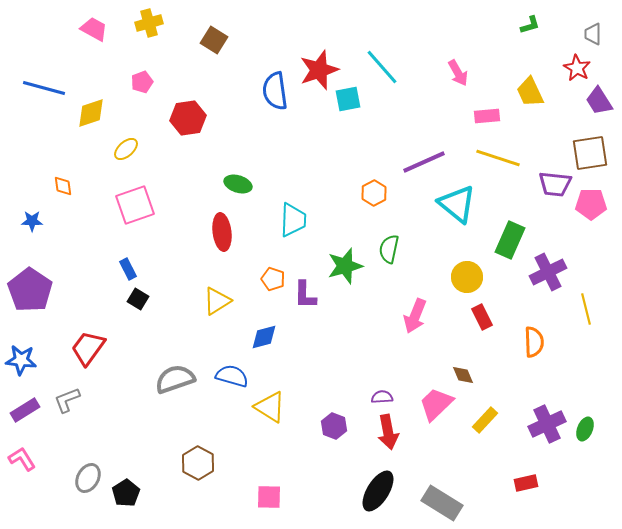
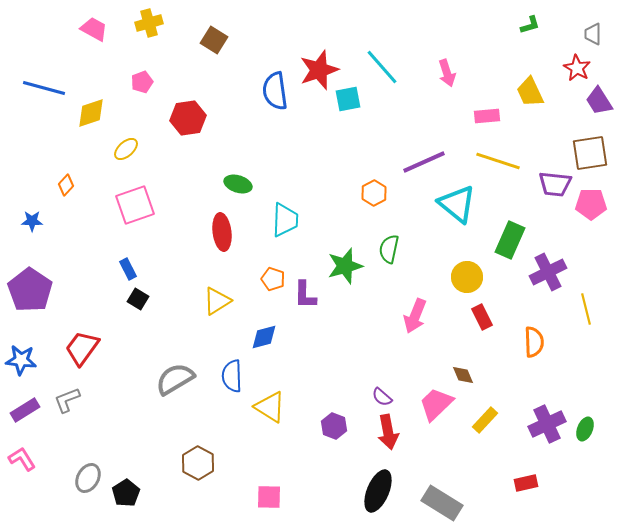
pink arrow at (458, 73): moved 11 px left; rotated 12 degrees clockwise
yellow line at (498, 158): moved 3 px down
orange diamond at (63, 186): moved 3 px right, 1 px up; rotated 50 degrees clockwise
cyan trapezoid at (293, 220): moved 8 px left
red trapezoid at (88, 348): moved 6 px left
blue semicircle at (232, 376): rotated 108 degrees counterclockwise
gray semicircle at (175, 379): rotated 12 degrees counterclockwise
purple semicircle at (382, 397): rotated 135 degrees counterclockwise
black ellipse at (378, 491): rotated 9 degrees counterclockwise
